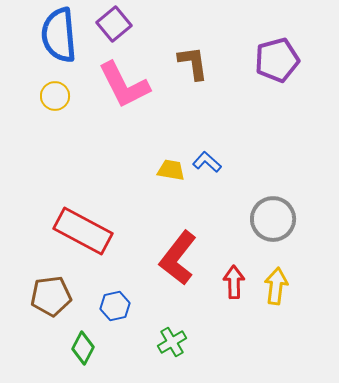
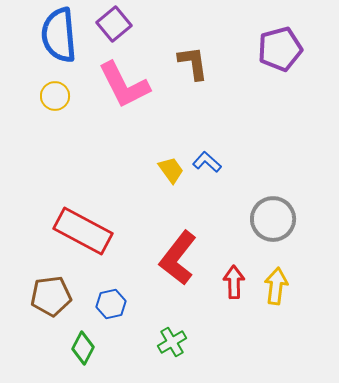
purple pentagon: moved 3 px right, 11 px up
yellow trapezoid: rotated 44 degrees clockwise
blue hexagon: moved 4 px left, 2 px up
